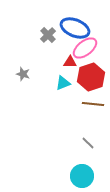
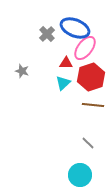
gray cross: moved 1 px left, 1 px up
pink ellipse: rotated 15 degrees counterclockwise
red triangle: moved 4 px left, 1 px down
gray star: moved 1 px left, 3 px up
cyan triangle: rotated 21 degrees counterclockwise
brown line: moved 1 px down
cyan circle: moved 2 px left, 1 px up
